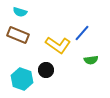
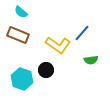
cyan semicircle: moved 1 px right; rotated 24 degrees clockwise
